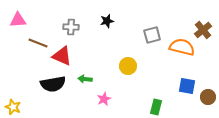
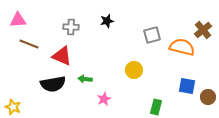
brown line: moved 9 px left, 1 px down
yellow circle: moved 6 px right, 4 px down
